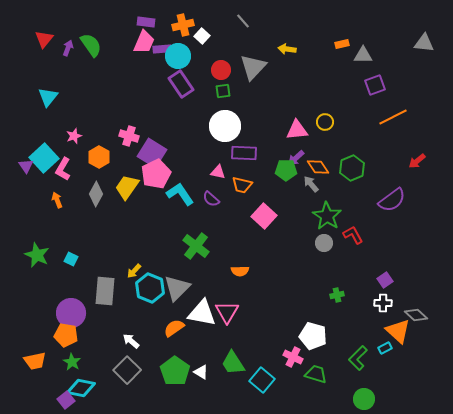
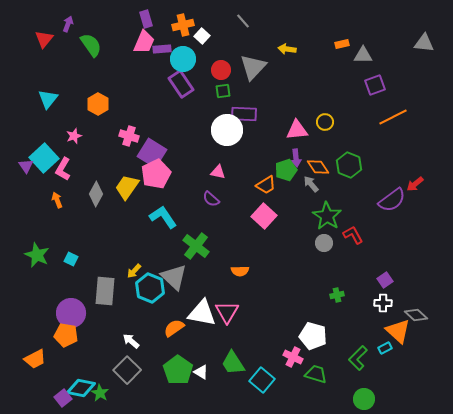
purple rectangle at (146, 22): moved 3 px up; rotated 66 degrees clockwise
purple arrow at (68, 48): moved 24 px up
cyan circle at (178, 56): moved 5 px right, 3 px down
cyan triangle at (48, 97): moved 2 px down
white circle at (225, 126): moved 2 px right, 4 px down
purple rectangle at (244, 153): moved 39 px up
orange hexagon at (99, 157): moved 1 px left, 53 px up
purple arrow at (296, 158): rotated 54 degrees counterclockwise
red arrow at (417, 161): moved 2 px left, 23 px down
green hexagon at (352, 168): moved 3 px left, 3 px up; rotated 15 degrees counterclockwise
green pentagon at (286, 170): rotated 20 degrees counterclockwise
orange trapezoid at (242, 185): moved 24 px right; rotated 45 degrees counterclockwise
cyan L-shape at (180, 194): moved 17 px left, 23 px down
gray triangle at (177, 288): moved 3 px left, 11 px up; rotated 32 degrees counterclockwise
orange trapezoid at (35, 361): moved 2 px up; rotated 15 degrees counterclockwise
green star at (72, 362): moved 28 px right, 31 px down
green pentagon at (175, 371): moved 3 px right, 1 px up
purple square at (66, 400): moved 3 px left, 2 px up
